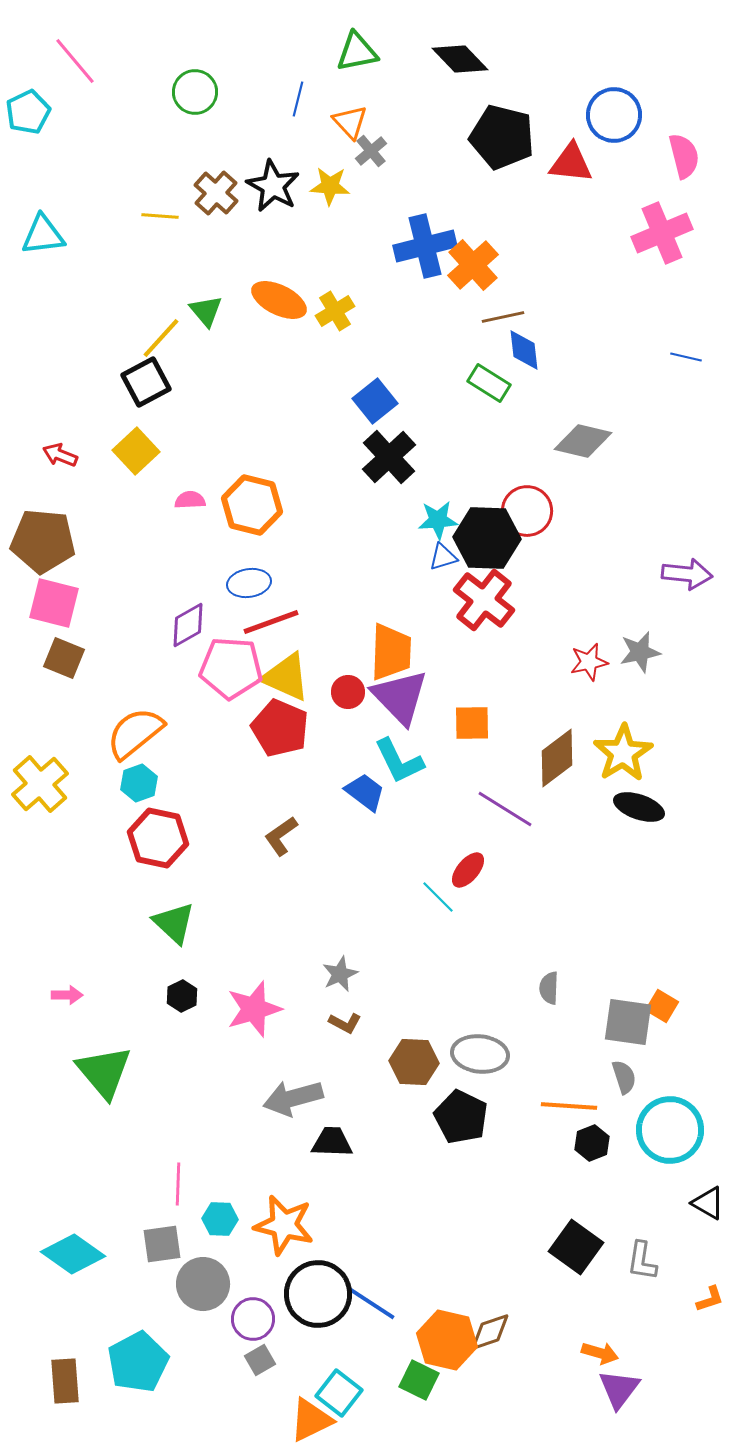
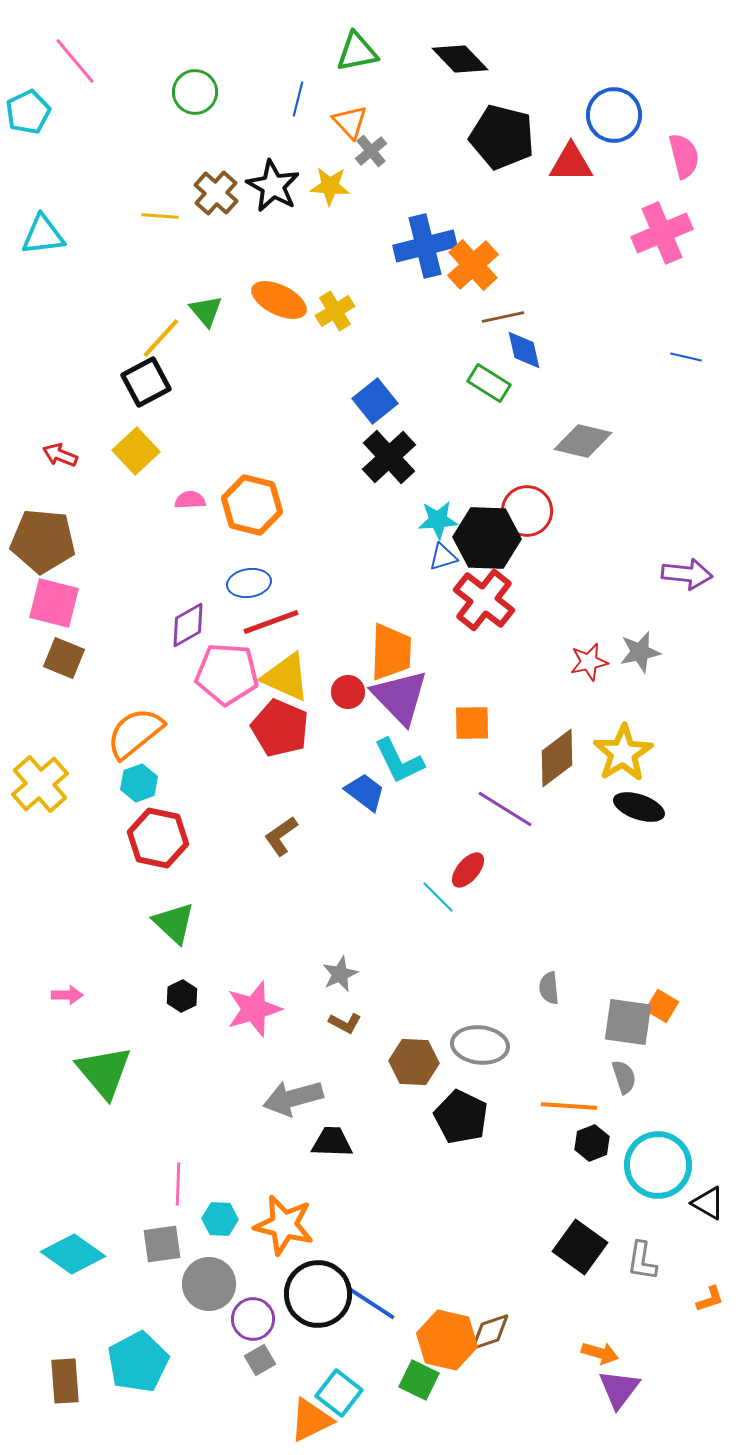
red triangle at (571, 163): rotated 6 degrees counterclockwise
blue diamond at (524, 350): rotated 6 degrees counterclockwise
pink pentagon at (231, 668): moved 4 px left, 6 px down
gray semicircle at (549, 988): rotated 8 degrees counterclockwise
gray ellipse at (480, 1054): moved 9 px up
cyan circle at (670, 1130): moved 12 px left, 35 px down
black square at (576, 1247): moved 4 px right
gray circle at (203, 1284): moved 6 px right
